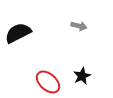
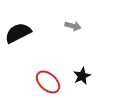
gray arrow: moved 6 px left
